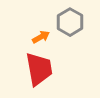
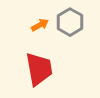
orange arrow: moved 1 px left, 12 px up
